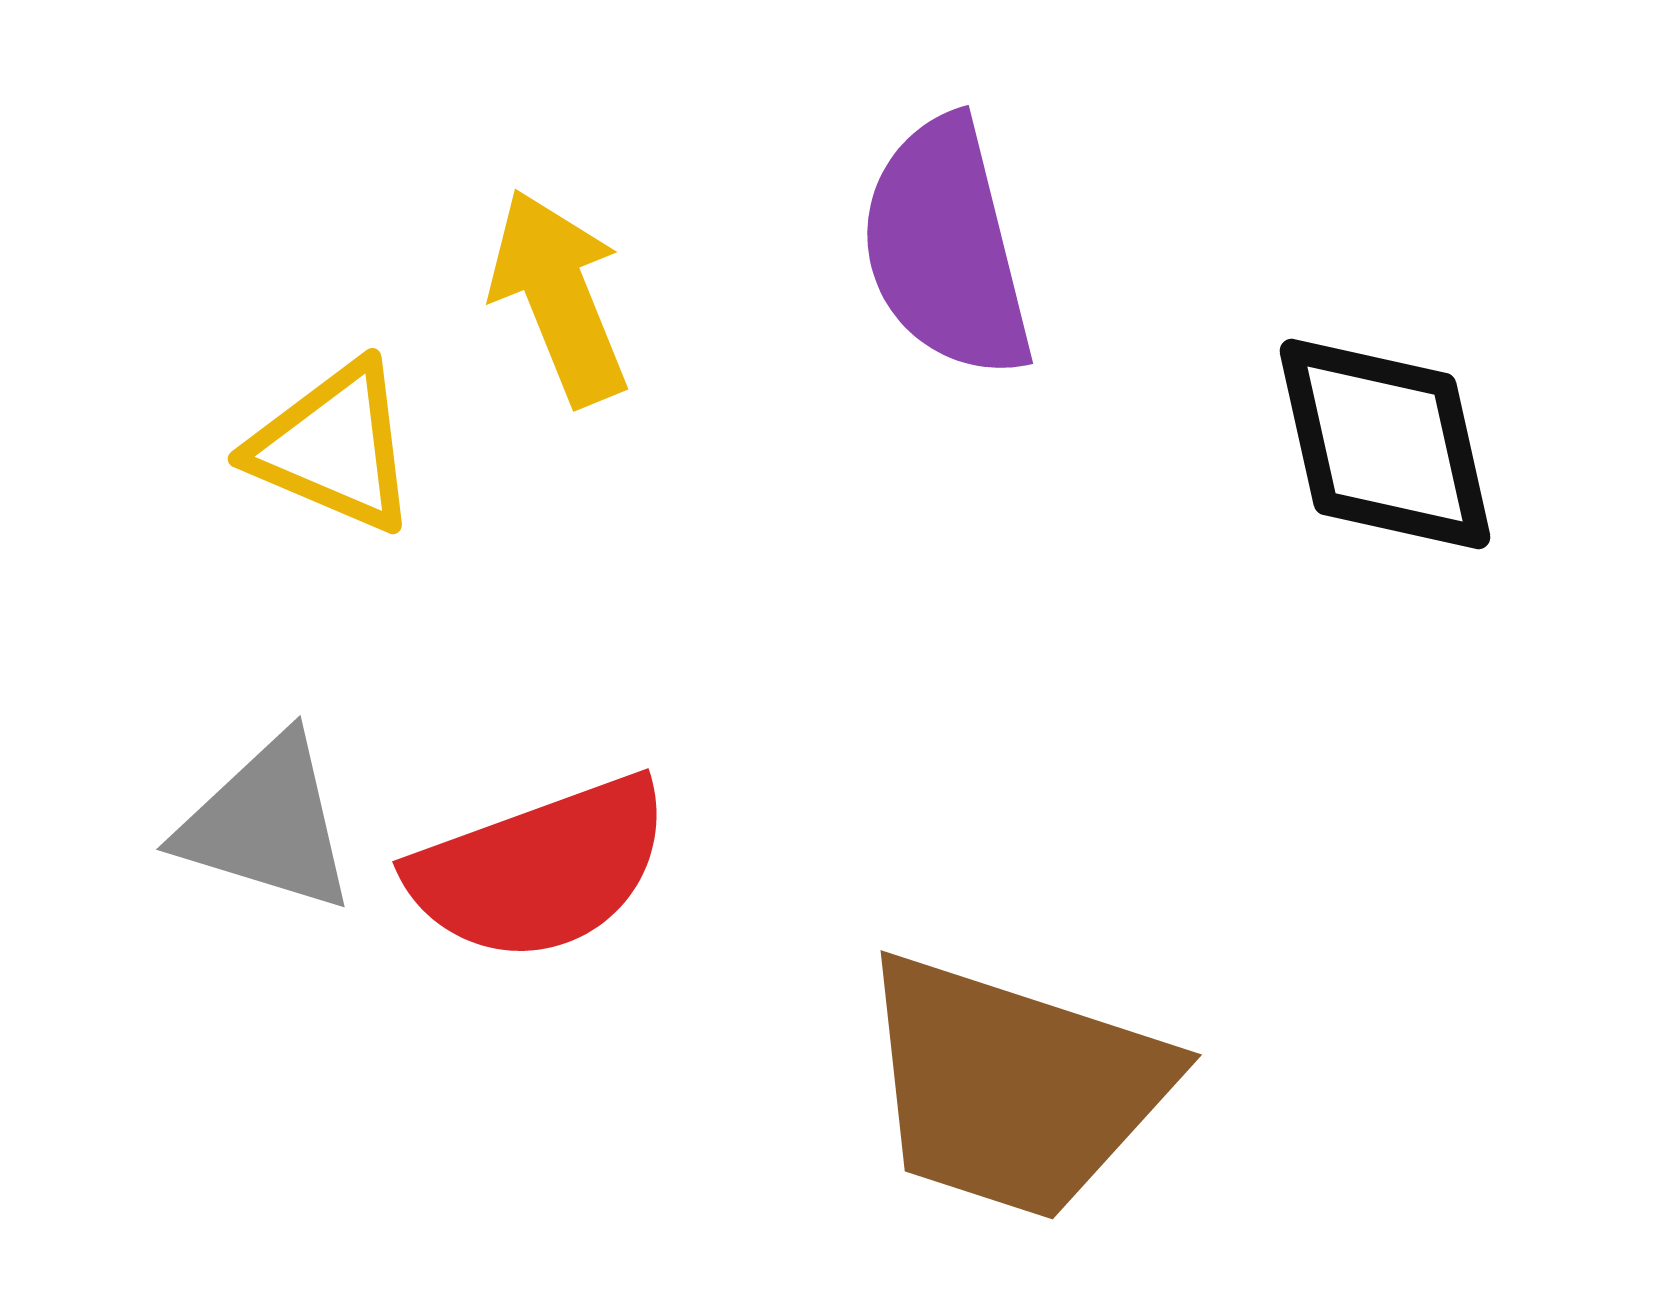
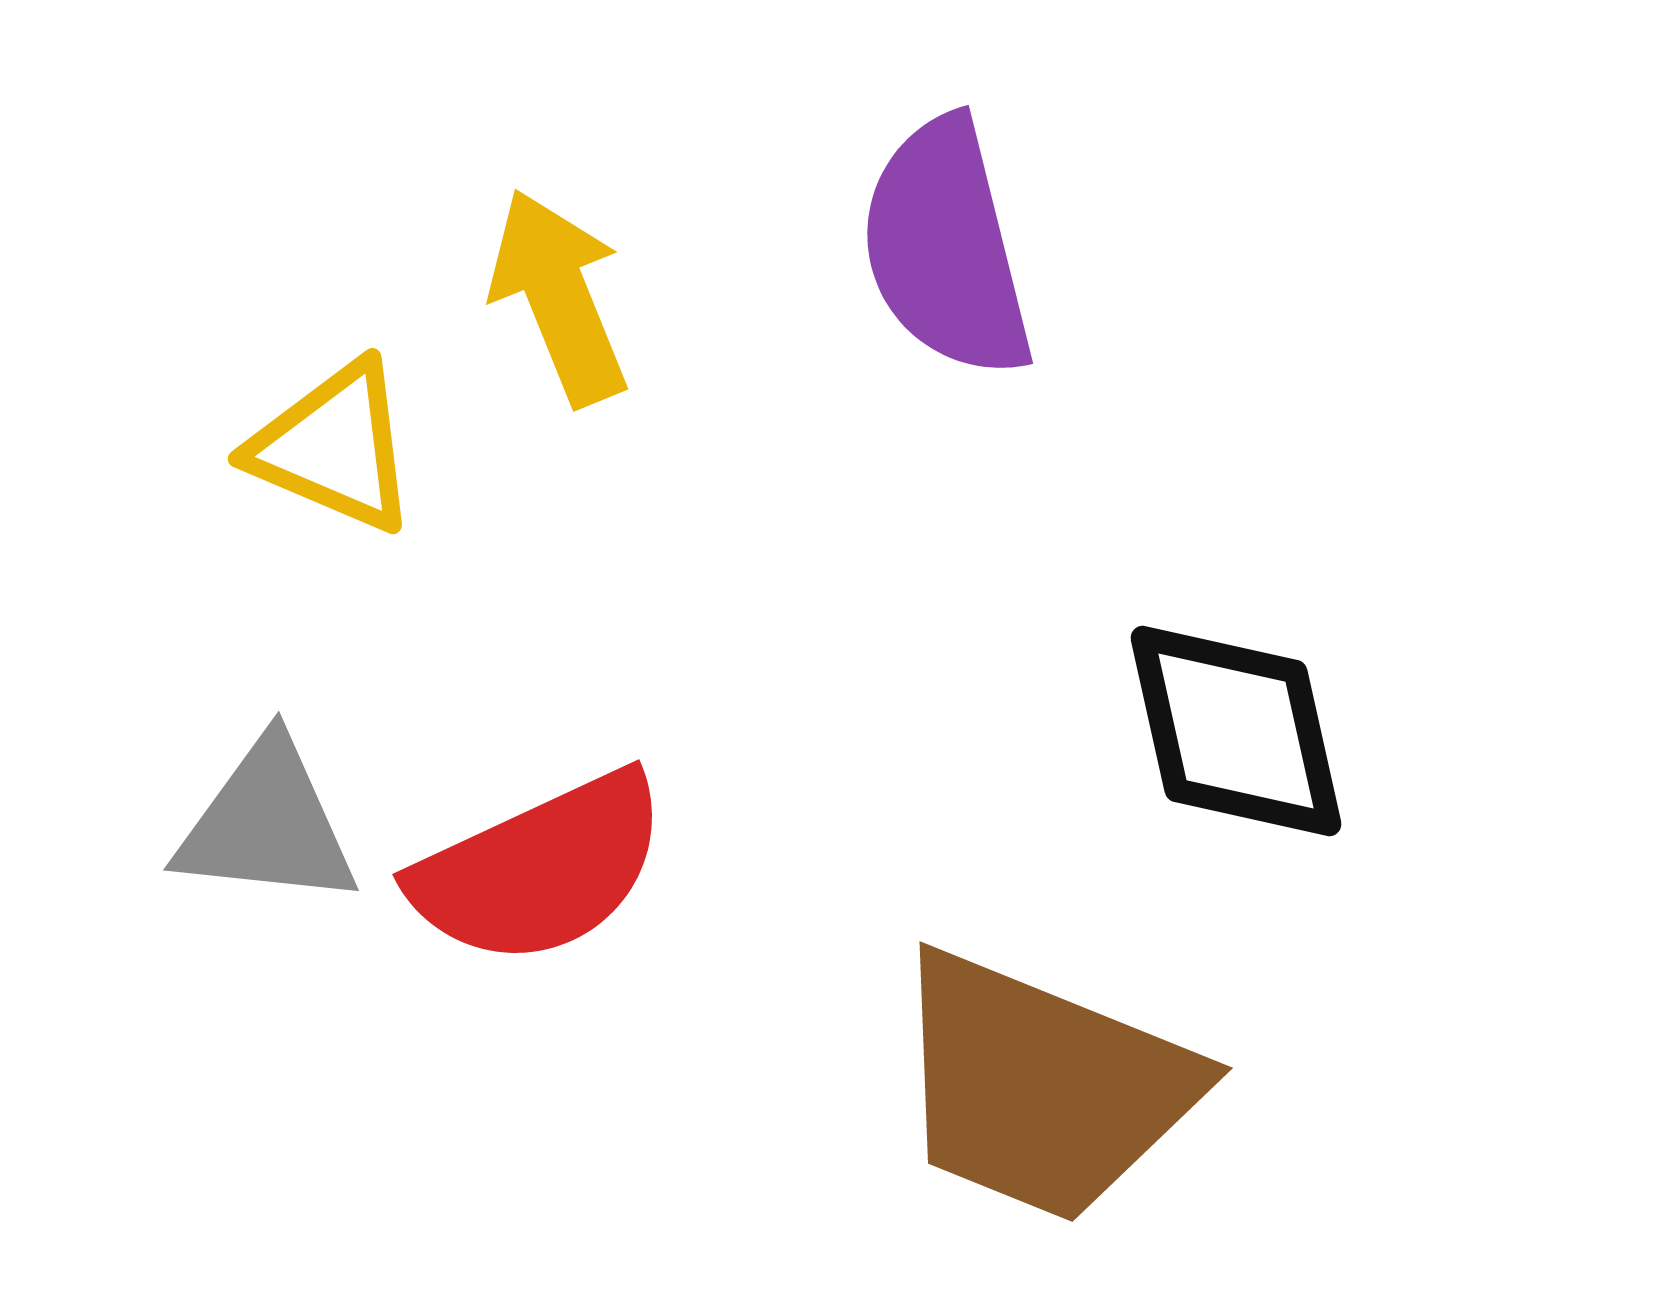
black diamond: moved 149 px left, 287 px down
gray triangle: rotated 11 degrees counterclockwise
red semicircle: rotated 5 degrees counterclockwise
brown trapezoid: moved 29 px right; rotated 4 degrees clockwise
